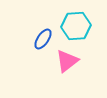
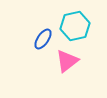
cyan hexagon: moved 1 px left; rotated 8 degrees counterclockwise
